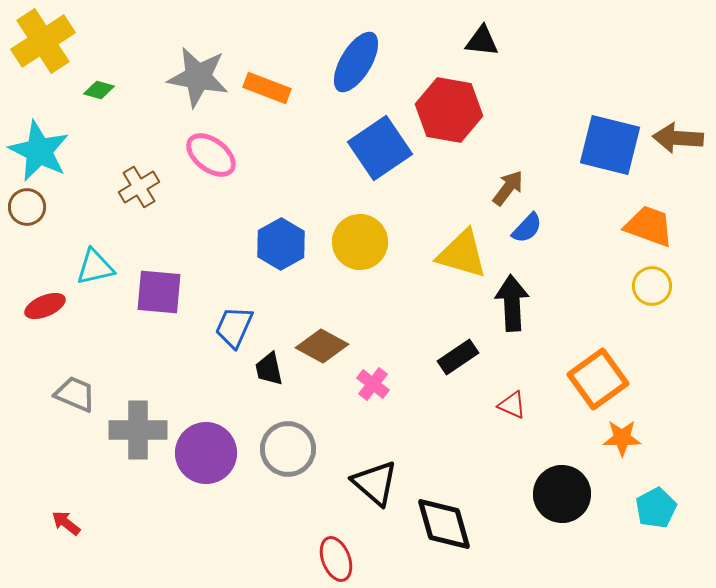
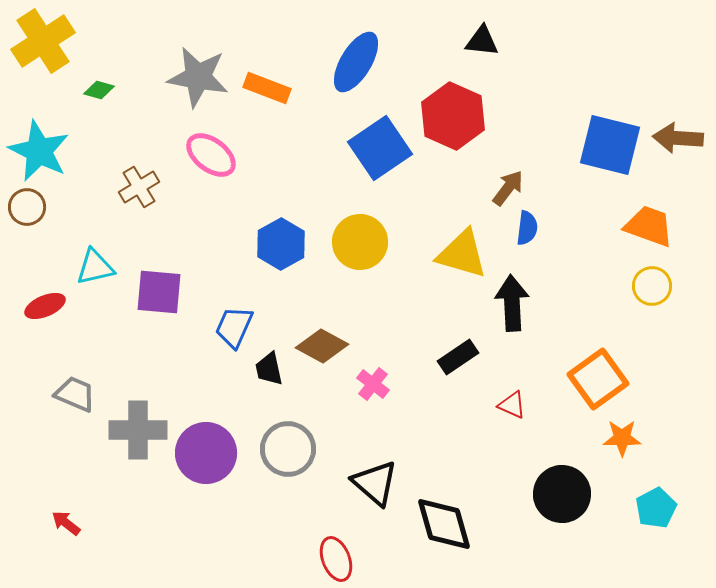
red hexagon at (449, 110): moved 4 px right, 6 px down; rotated 14 degrees clockwise
blue semicircle at (527, 228): rotated 36 degrees counterclockwise
